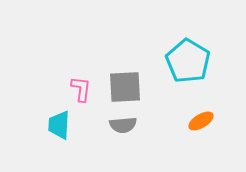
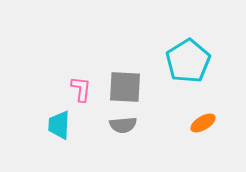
cyan pentagon: rotated 9 degrees clockwise
gray square: rotated 6 degrees clockwise
orange ellipse: moved 2 px right, 2 px down
